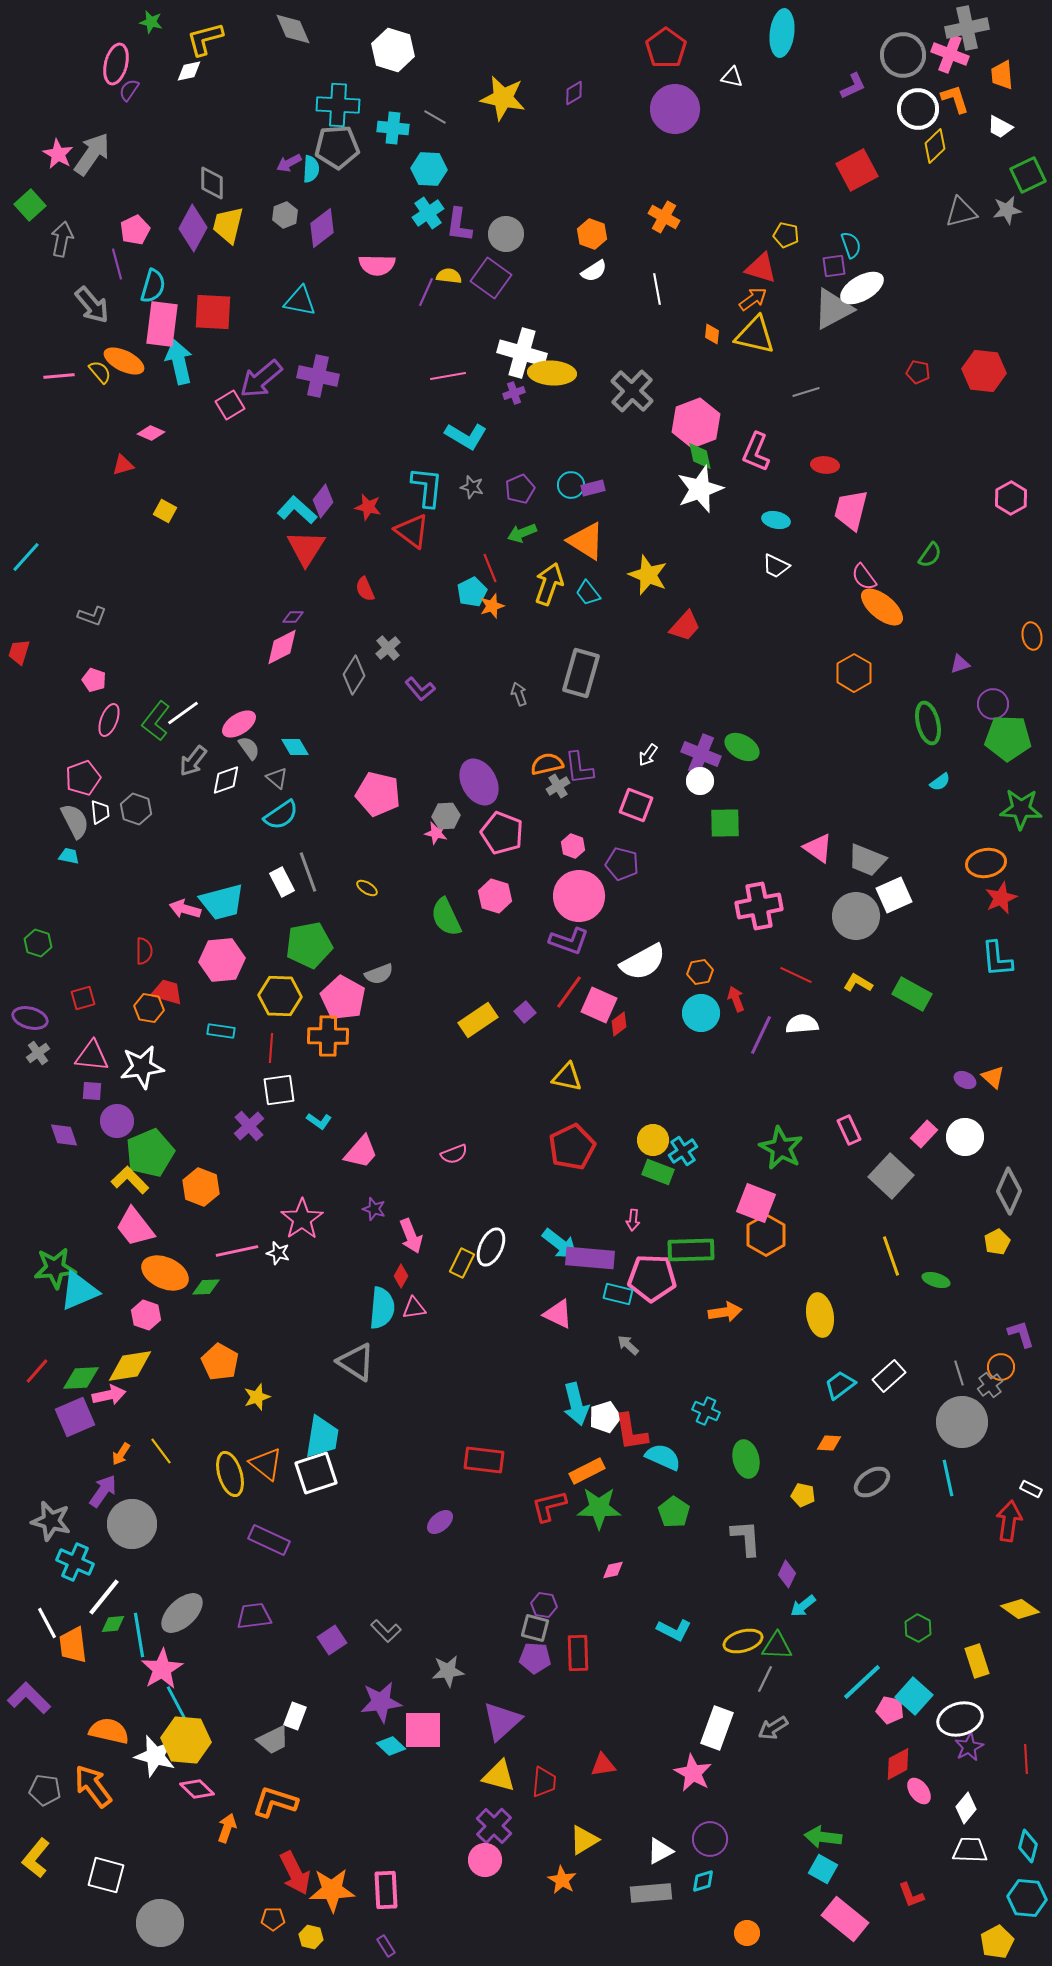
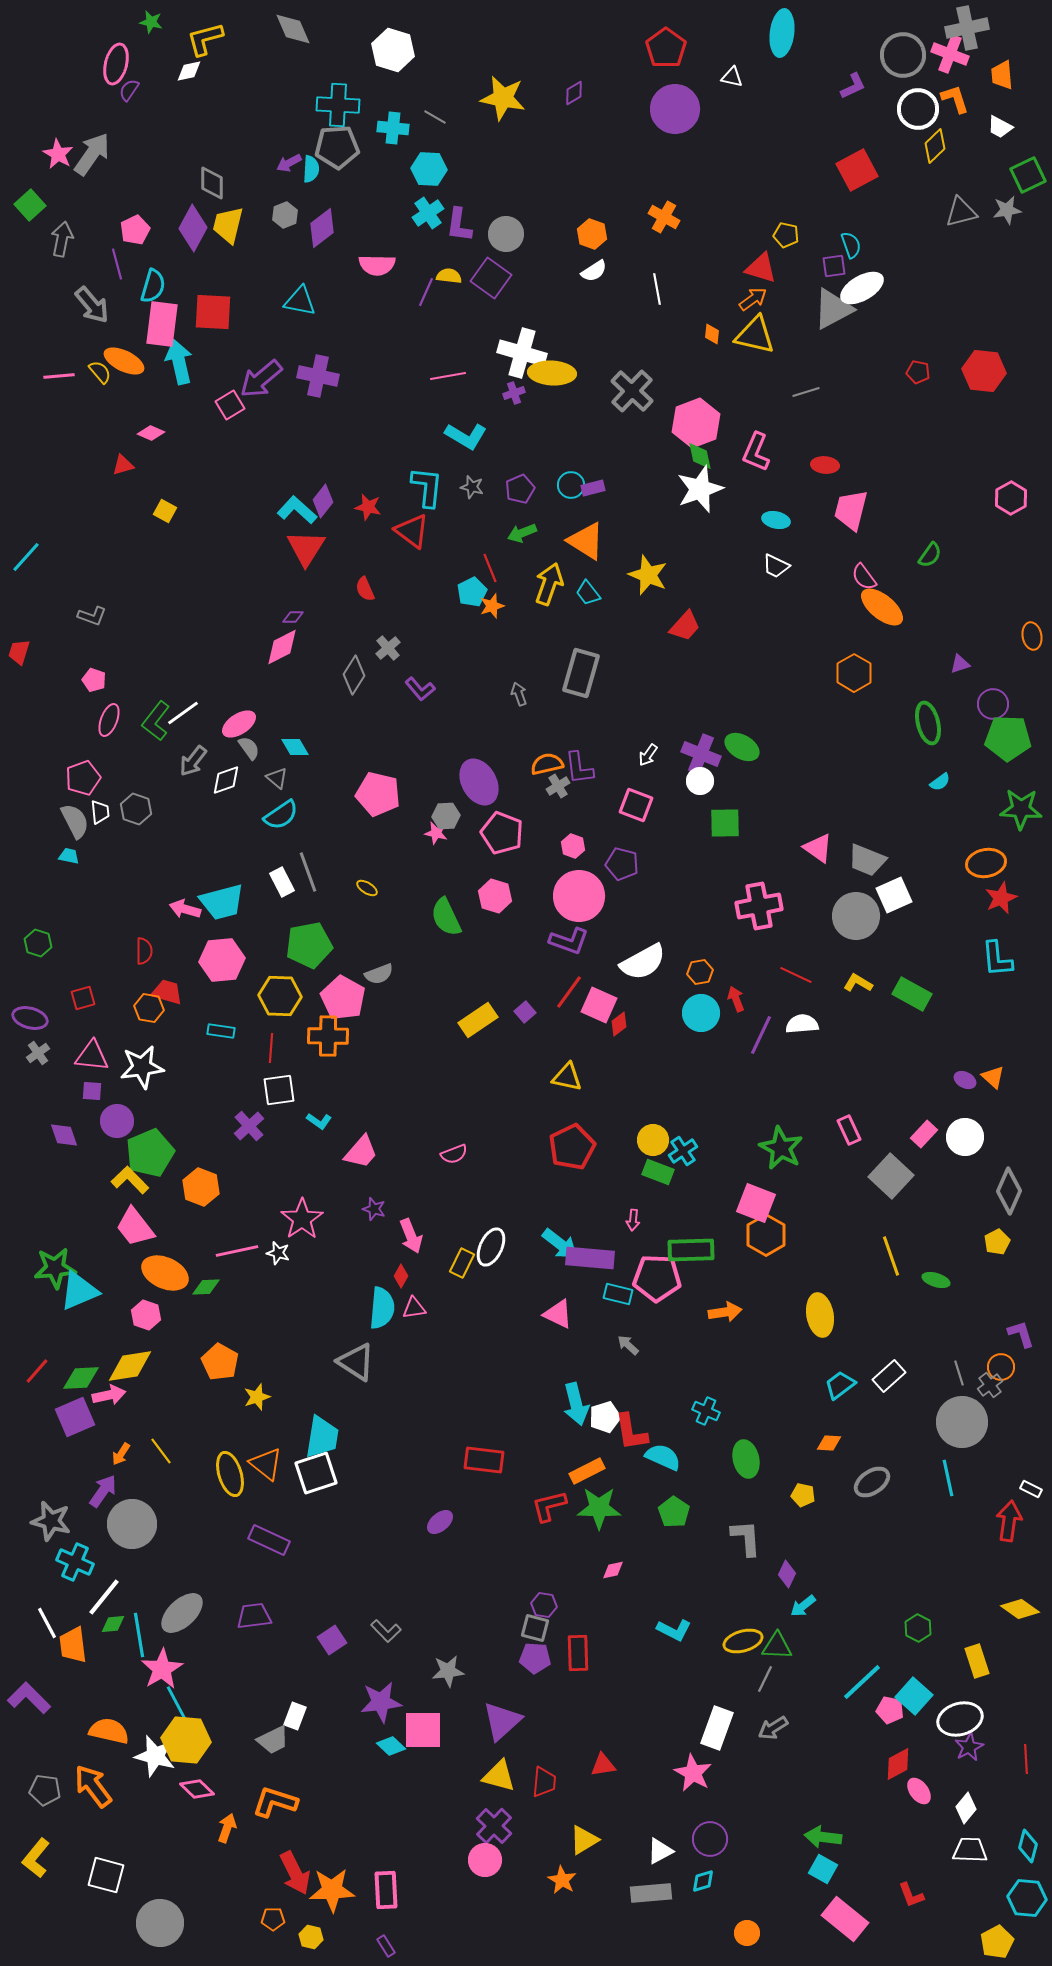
pink pentagon at (652, 1278): moved 5 px right
